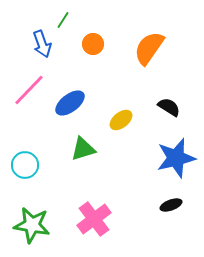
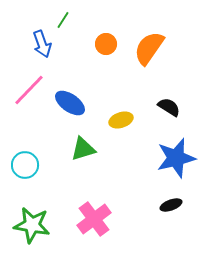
orange circle: moved 13 px right
blue ellipse: rotated 72 degrees clockwise
yellow ellipse: rotated 20 degrees clockwise
